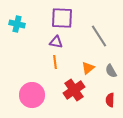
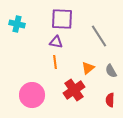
purple square: moved 1 px down
